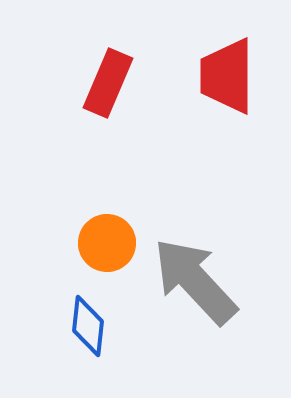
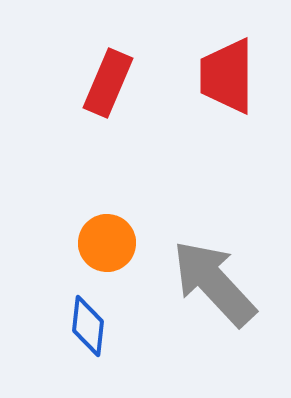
gray arrow: moved 19 px right, 2 px down
